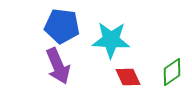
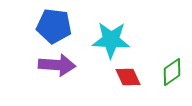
blue pentagon: moved 8 px left
purple arrow: moved 1 px left, 1 px up; rotated 63 degrees counterclockwise
